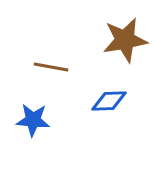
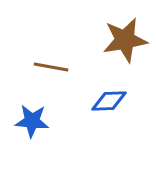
blue star: moved 1 px left, 1 px down
